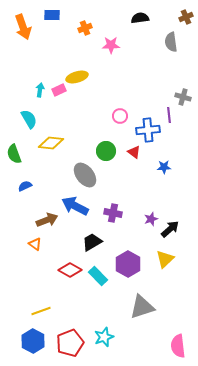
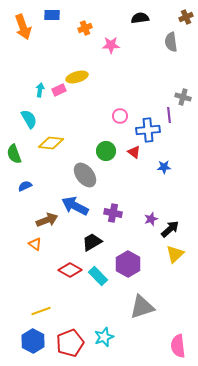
yellow triangle: moved 10 px right, 5 px up
